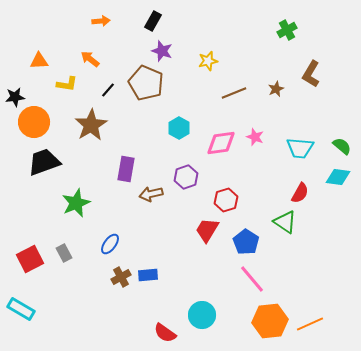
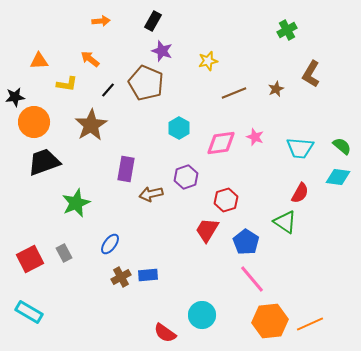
cyan rectangle at (21, 309): moved 8 px right, 3 px down
